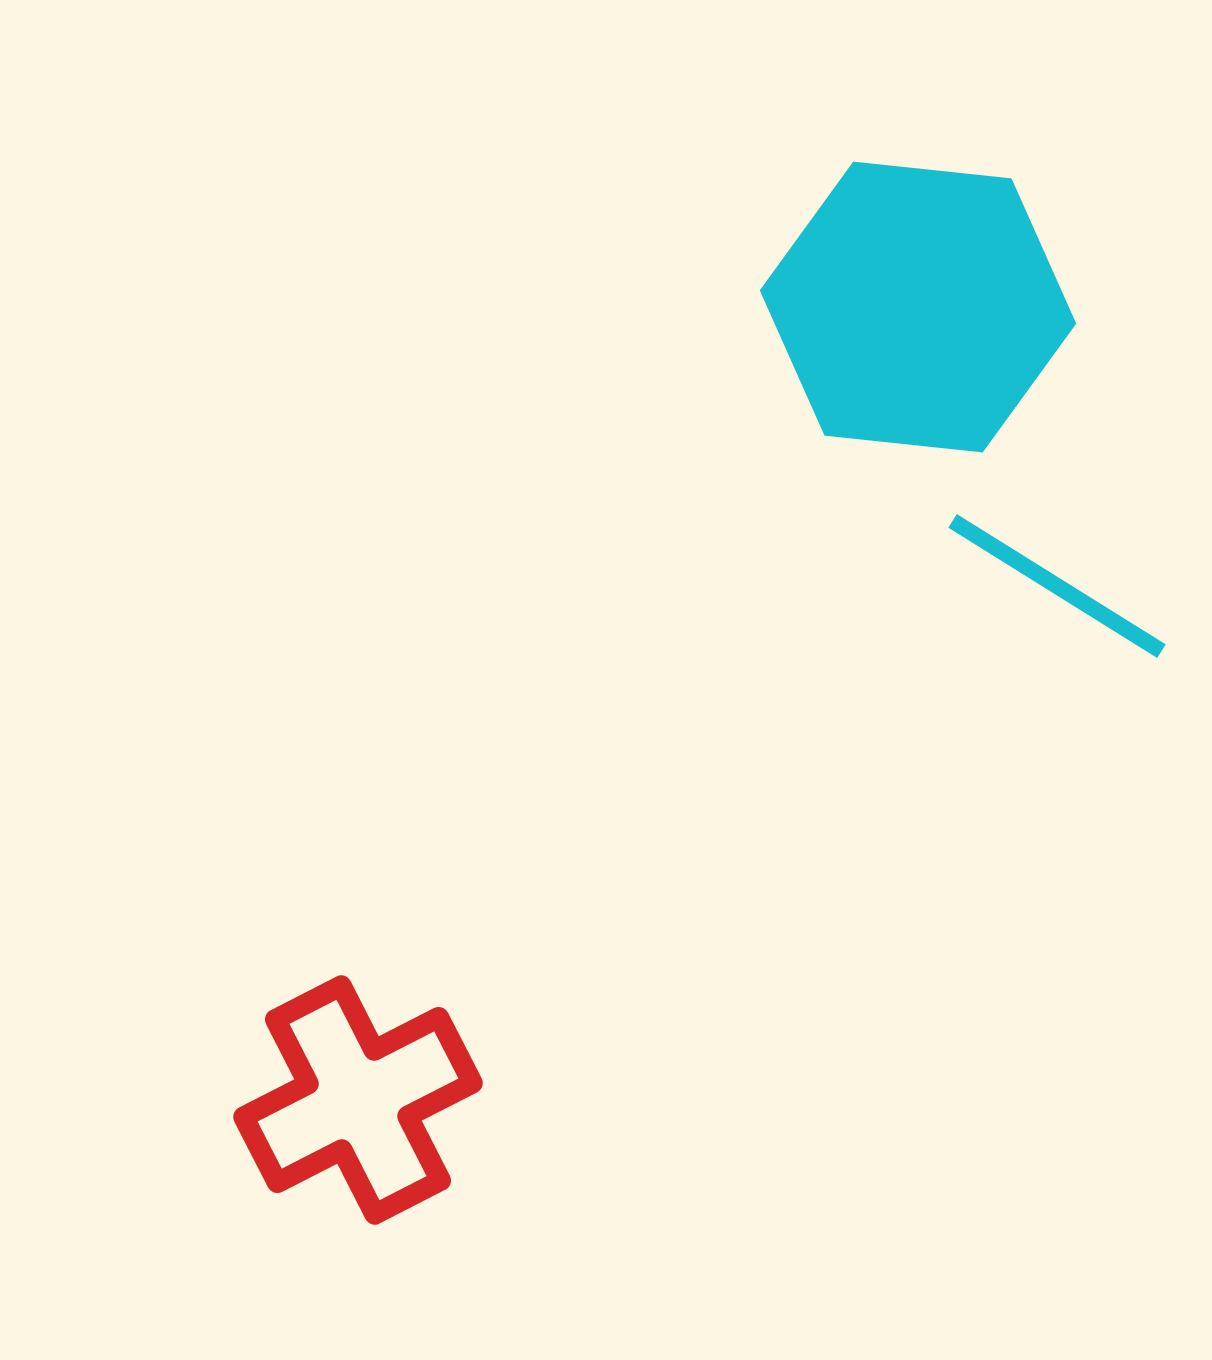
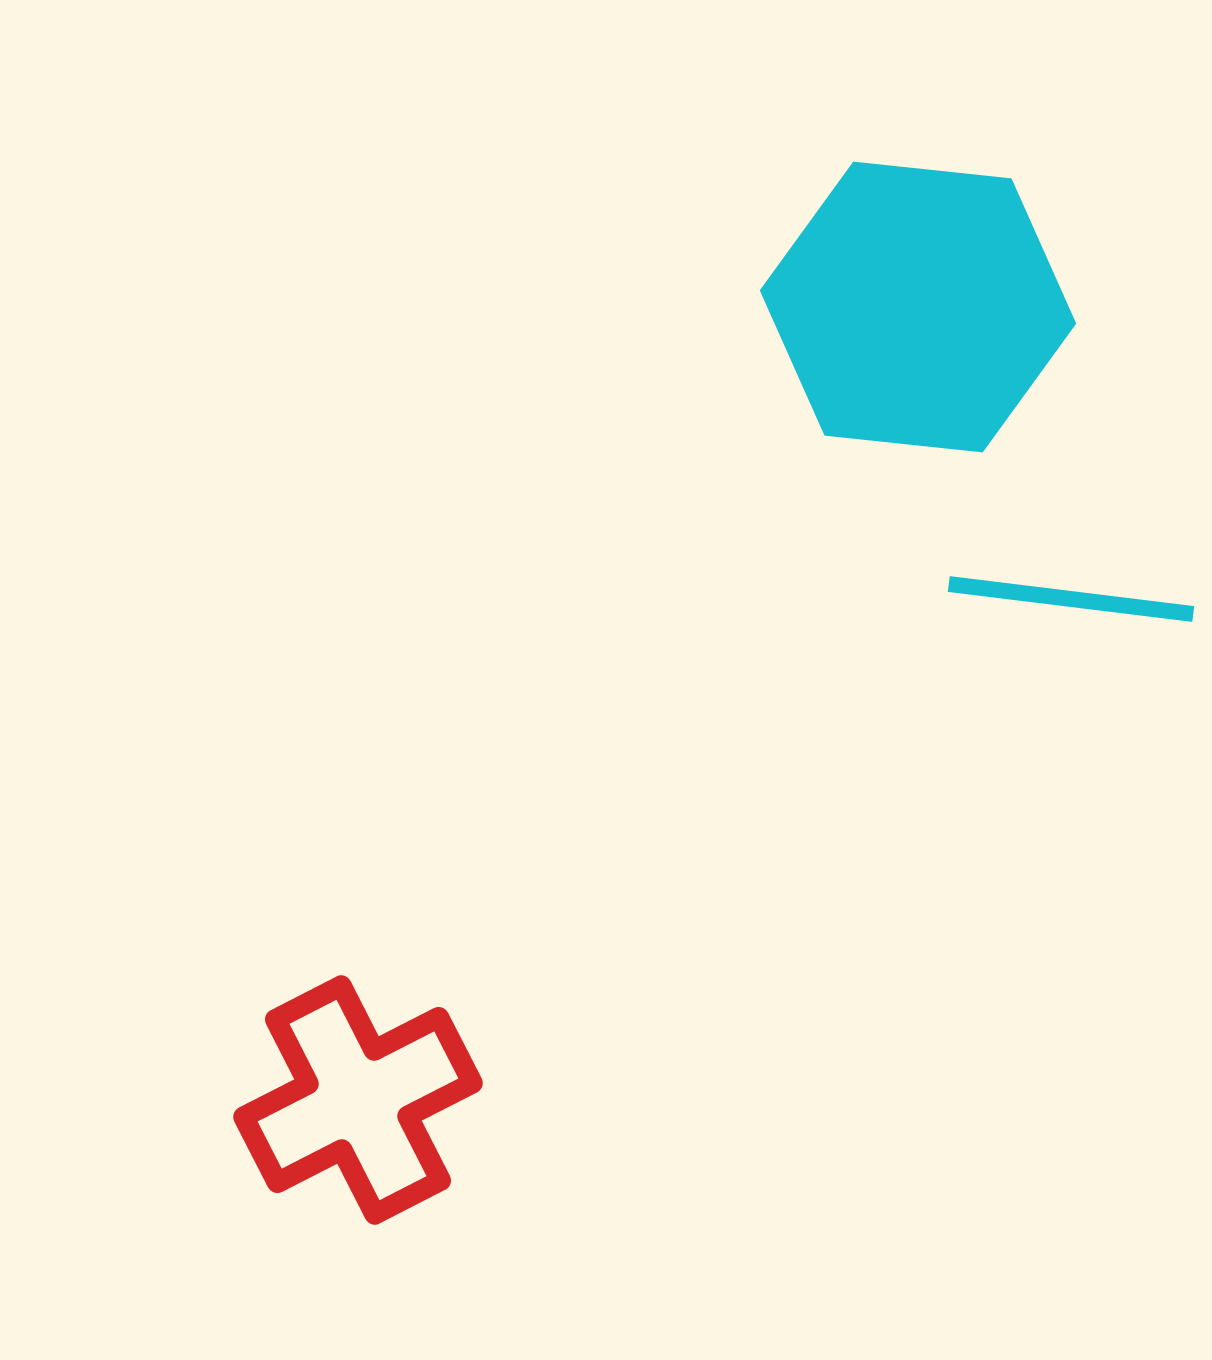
cyan line: moved 14 px right, 13 px down; rotated 25 degrees counterclockwise
